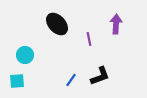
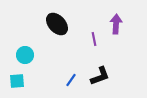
purple line: moved 5 px right
